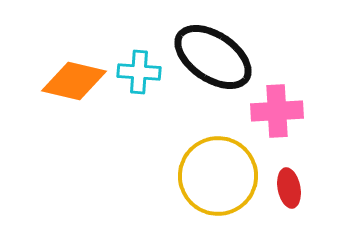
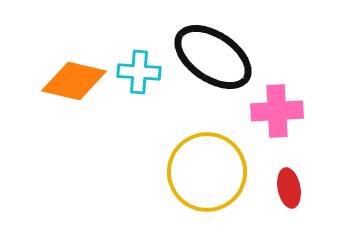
yellow circle: moved 11 px left, 4 px up
